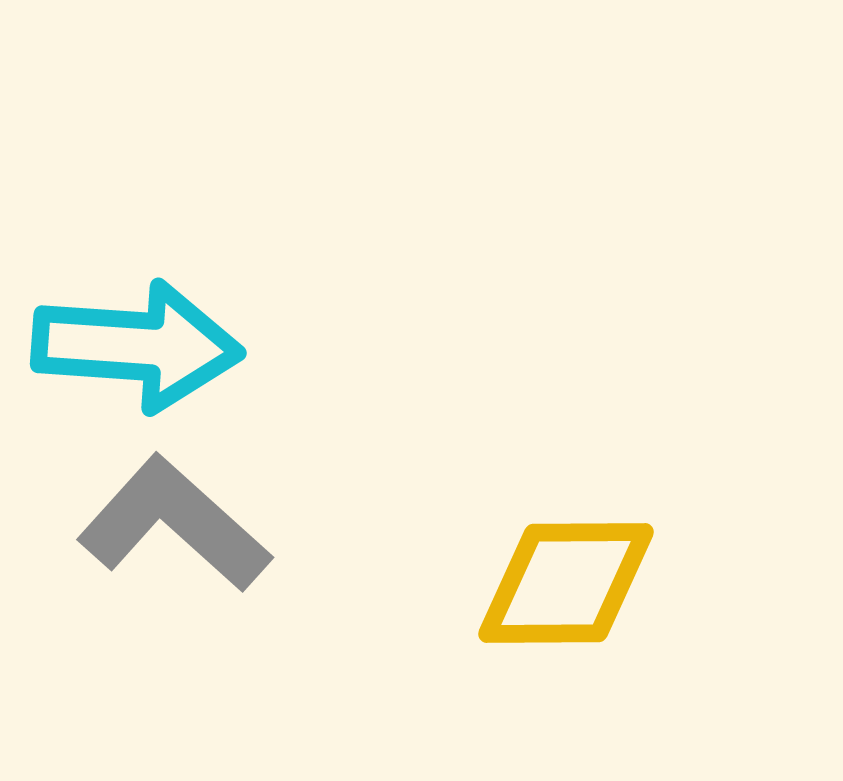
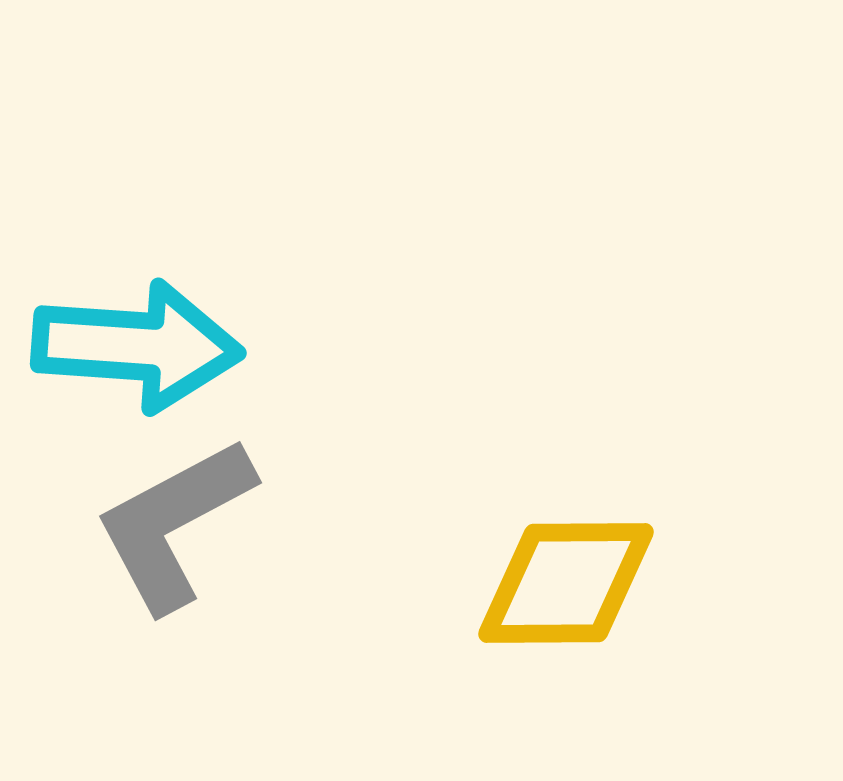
gray L-shape: rotated 70 degrees counterclockwise
